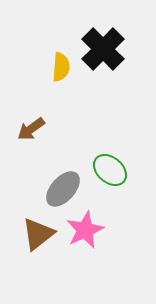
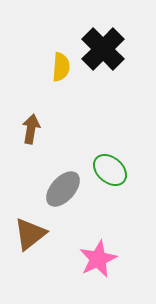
brown arrow: rotated 136 degrees clockwise
pink star: moved 13 px right, 29 px down
brown triangle: moved 8 px left
